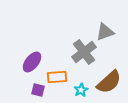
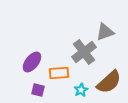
orange rectangle: moved 2 px right, 4 px up
